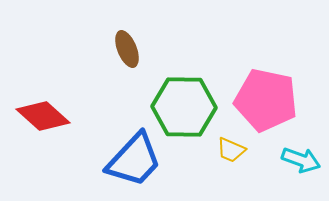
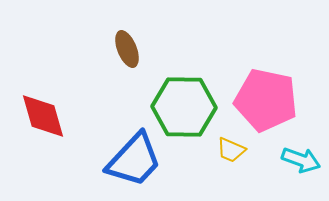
red diamond: rotated 32 degrees clockwise
